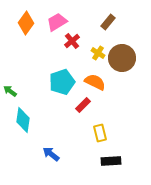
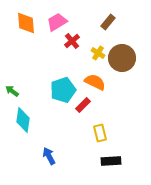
orange diamond: rotated 40 degrees counterclockwise
cyan pentagon: moved 1 px right, 8 px down
green arrow: moved 2 px right
blue arrow: moved 2 px left, 2 px down; rotated 24 degrees clockwise
